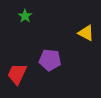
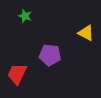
green star: rotated 16 degrees counterclockwise
purple pentagon: moved 5 px up
